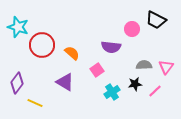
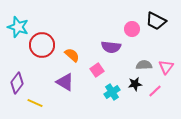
black trapezoid: moved 1 px down
orange semicircle: moved 2 px down
